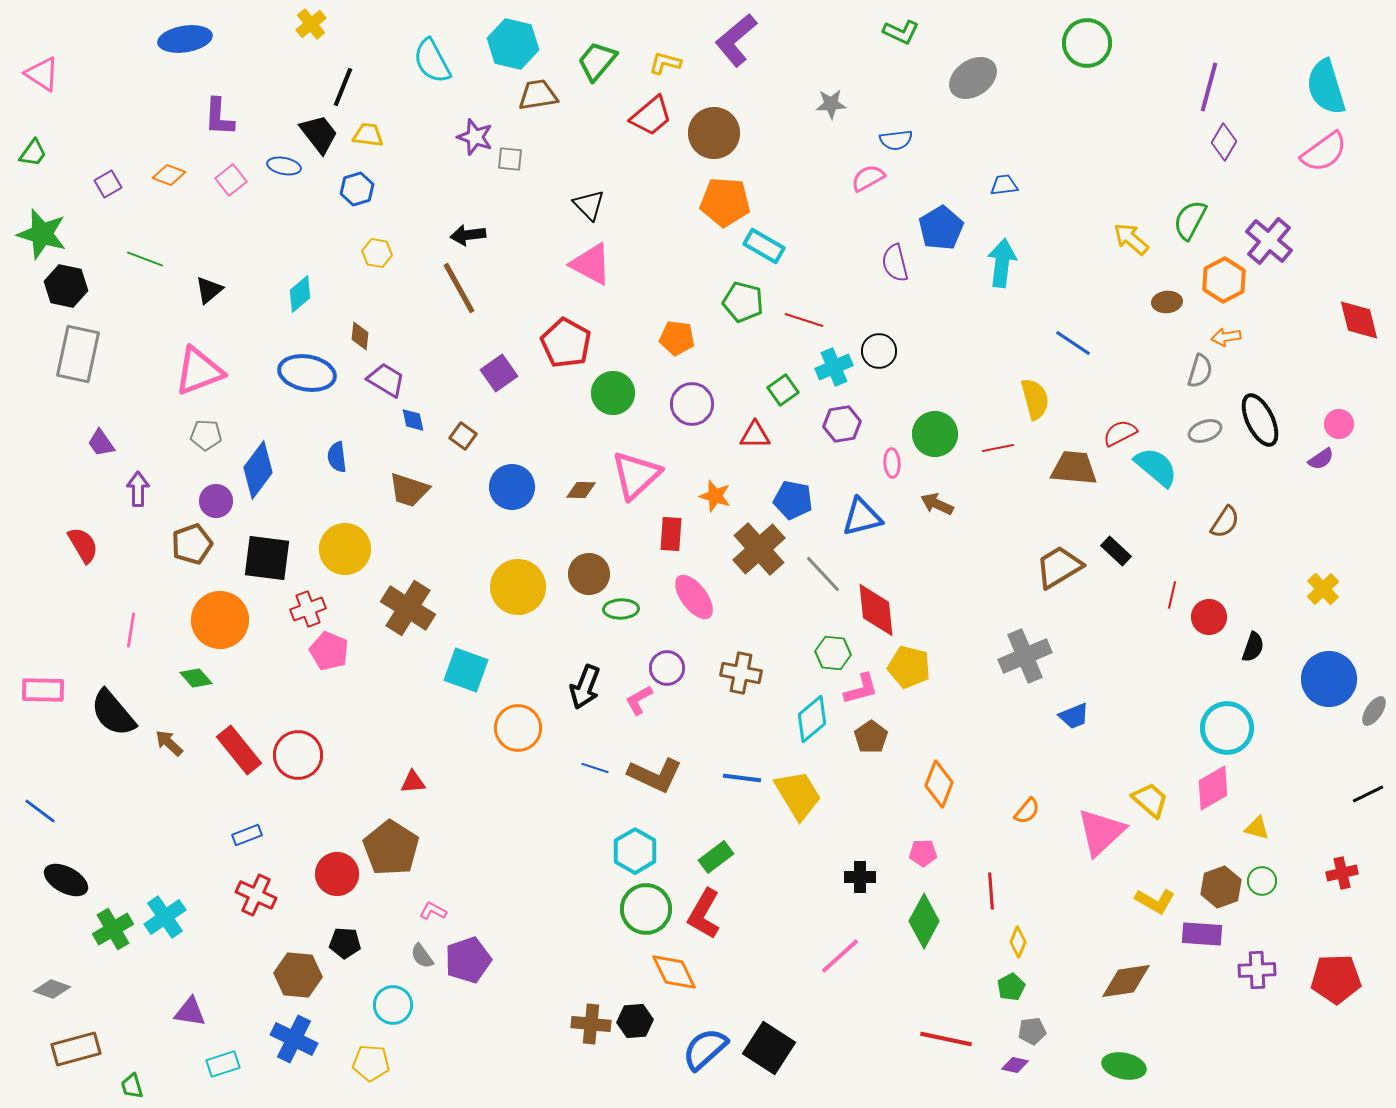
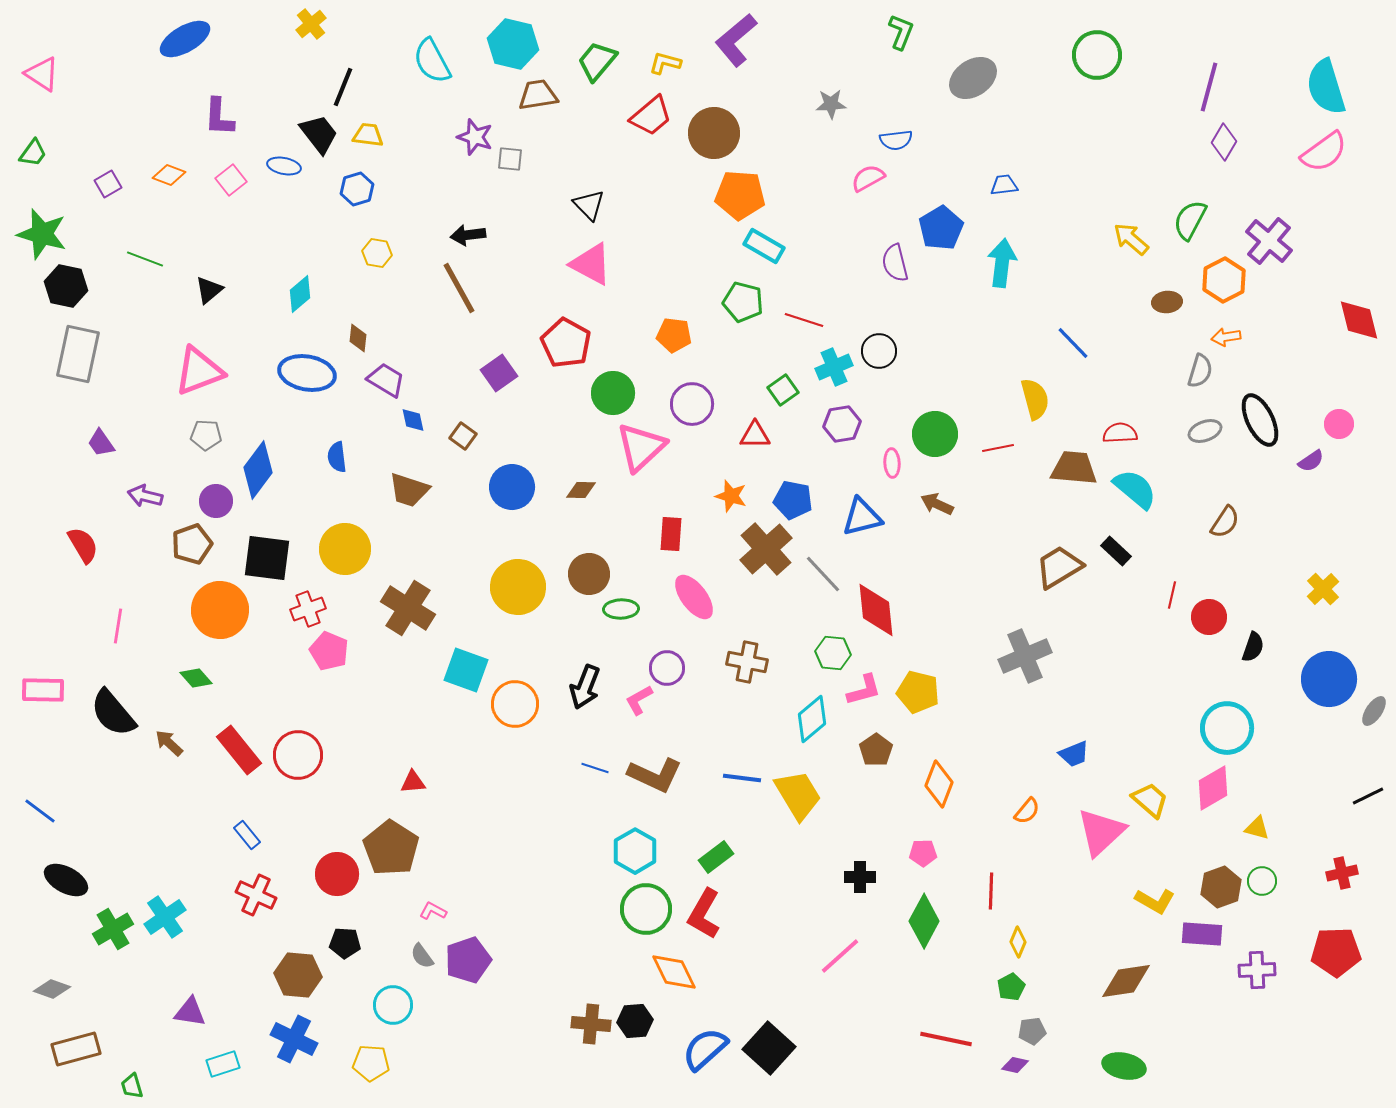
green L-shape at (901, 32): rotated 93 degrees counterclockwise
blue ellipse at (185, 39): rotated 21 degrees counterclockwise
green circle at (1087, 43): moved 10 px right, 12 px down
orange pentagon at (725, 202): moved 15 px right, 7 px up
brown diamond at (360, 336): moved 2 px left, 2 px down
orange pentagon at (677, 338): moved 3 px left, 3 px up
blue line at (1073, 343): rotated 12 degrees clockwise
red semicircle at (1120, 433): rotated 24 degrees clockwise
purple semicircle at (1321, 459): moved 10 px left, 2 px down
cyan semicircle at (1156, 467): moved 21 px left, 22 px down
pink triangle at (636, 475): moved 5 px right, 28 px up
purple arrow at (138, 489): moved 7 px right, 7 px down; rotated 76 degrees counterclockwise
orange star at (715, 496): moved 16 px right
brown cross at (759, 549): moved 7 px right
orange circle at (220, 620): moved 10 px up
pink line at (131, 630): moved 13 px left, 4 px up
yellow pentagon at (909, 667): moved 9 px right, 25 px down
brown cross at (741, 673): moved 6 px right, 11 px up
pink L-shape at (861, 689): moved 3 px right, 1 px down
blue trapezoid at (1074, 716): moved 38 px down
orange circle at (518, 728): moved 3 px left, 24 px up
brown pentagon at (871, 737): moved 5 px right, 13 px down
black line at (1368, 794): moved 2 px down
blue rectangle at (247, 835): rotated 72 degrees clockwise
red line at (991, 891): rotated 6 degrees clockwise
red pentagon at (1336, 979): moved 27 px up
black square at (769, 1048): rotated 9 degrees clockwise
